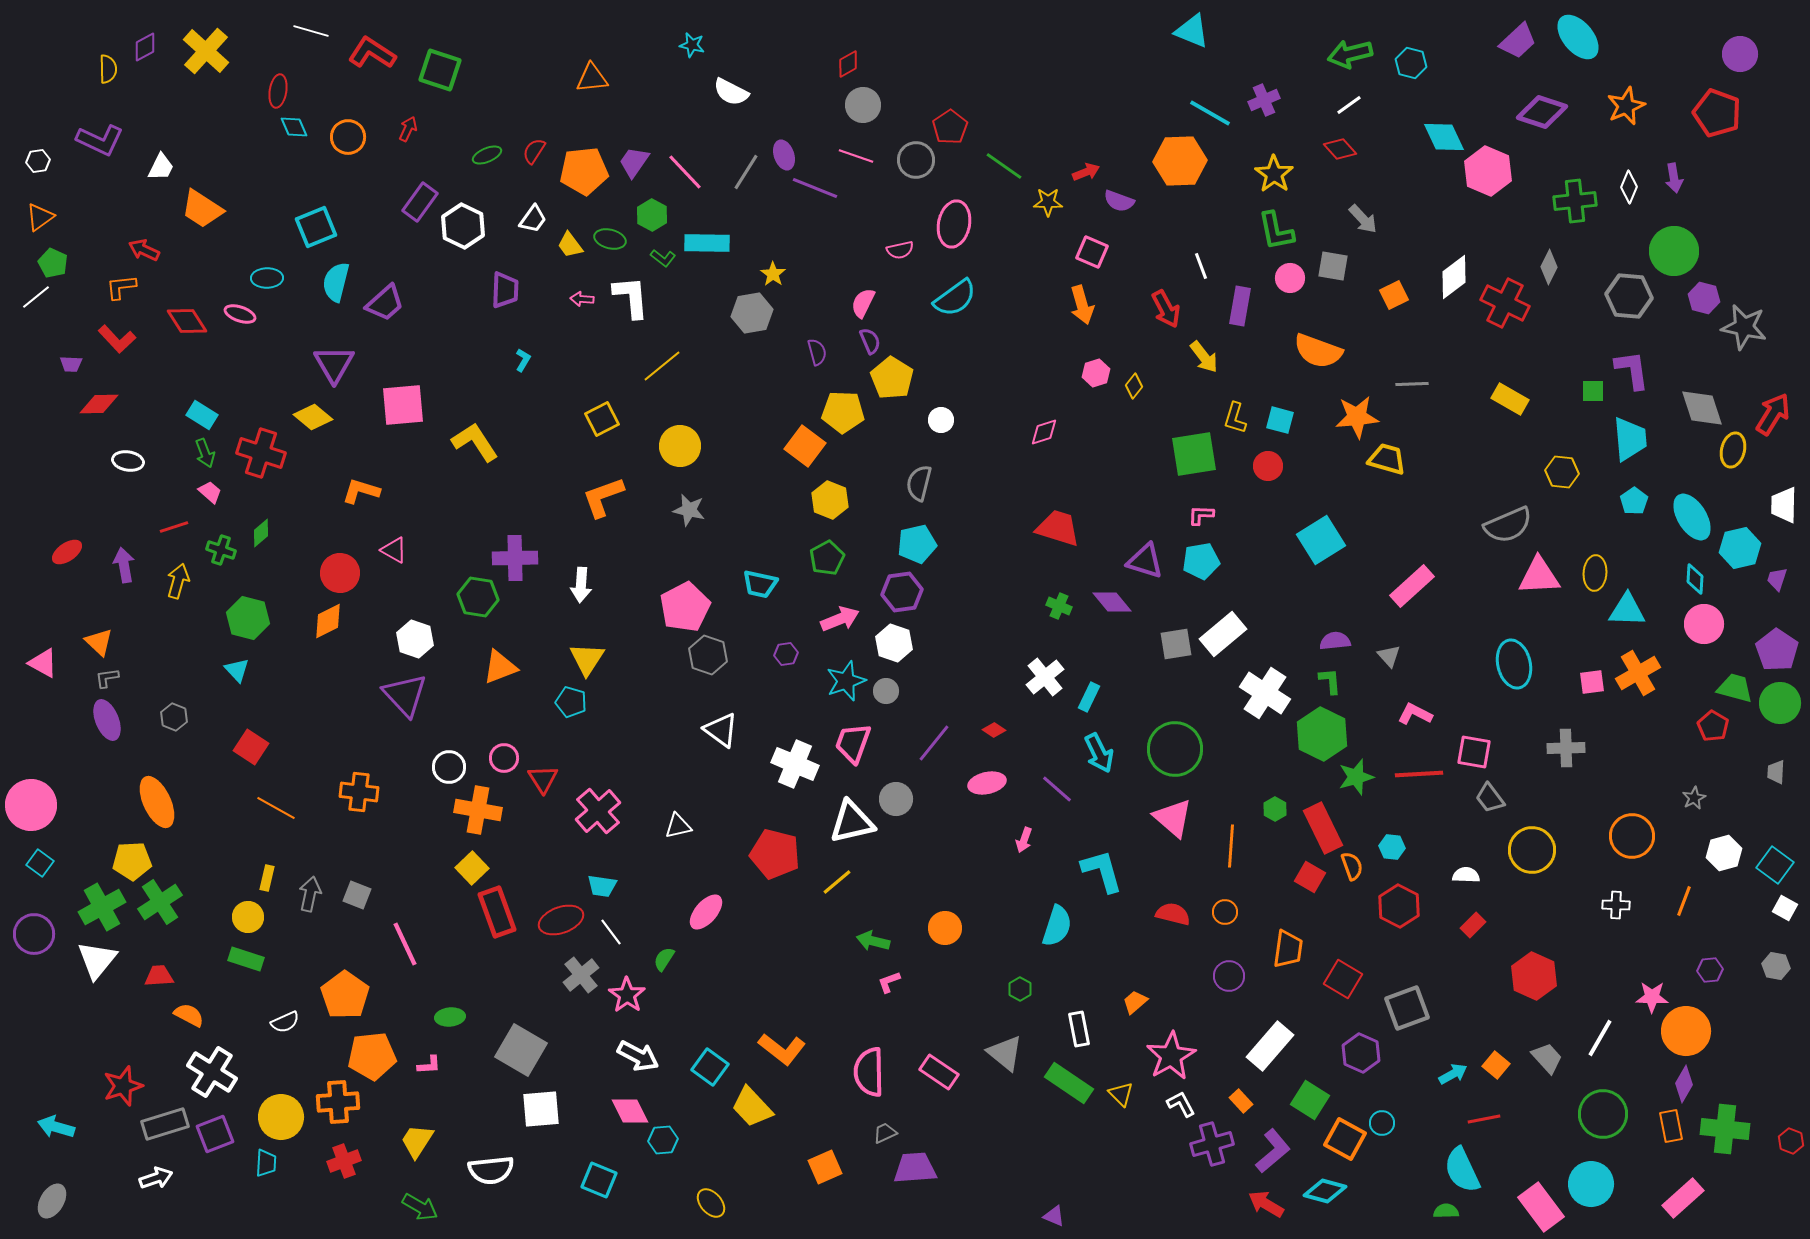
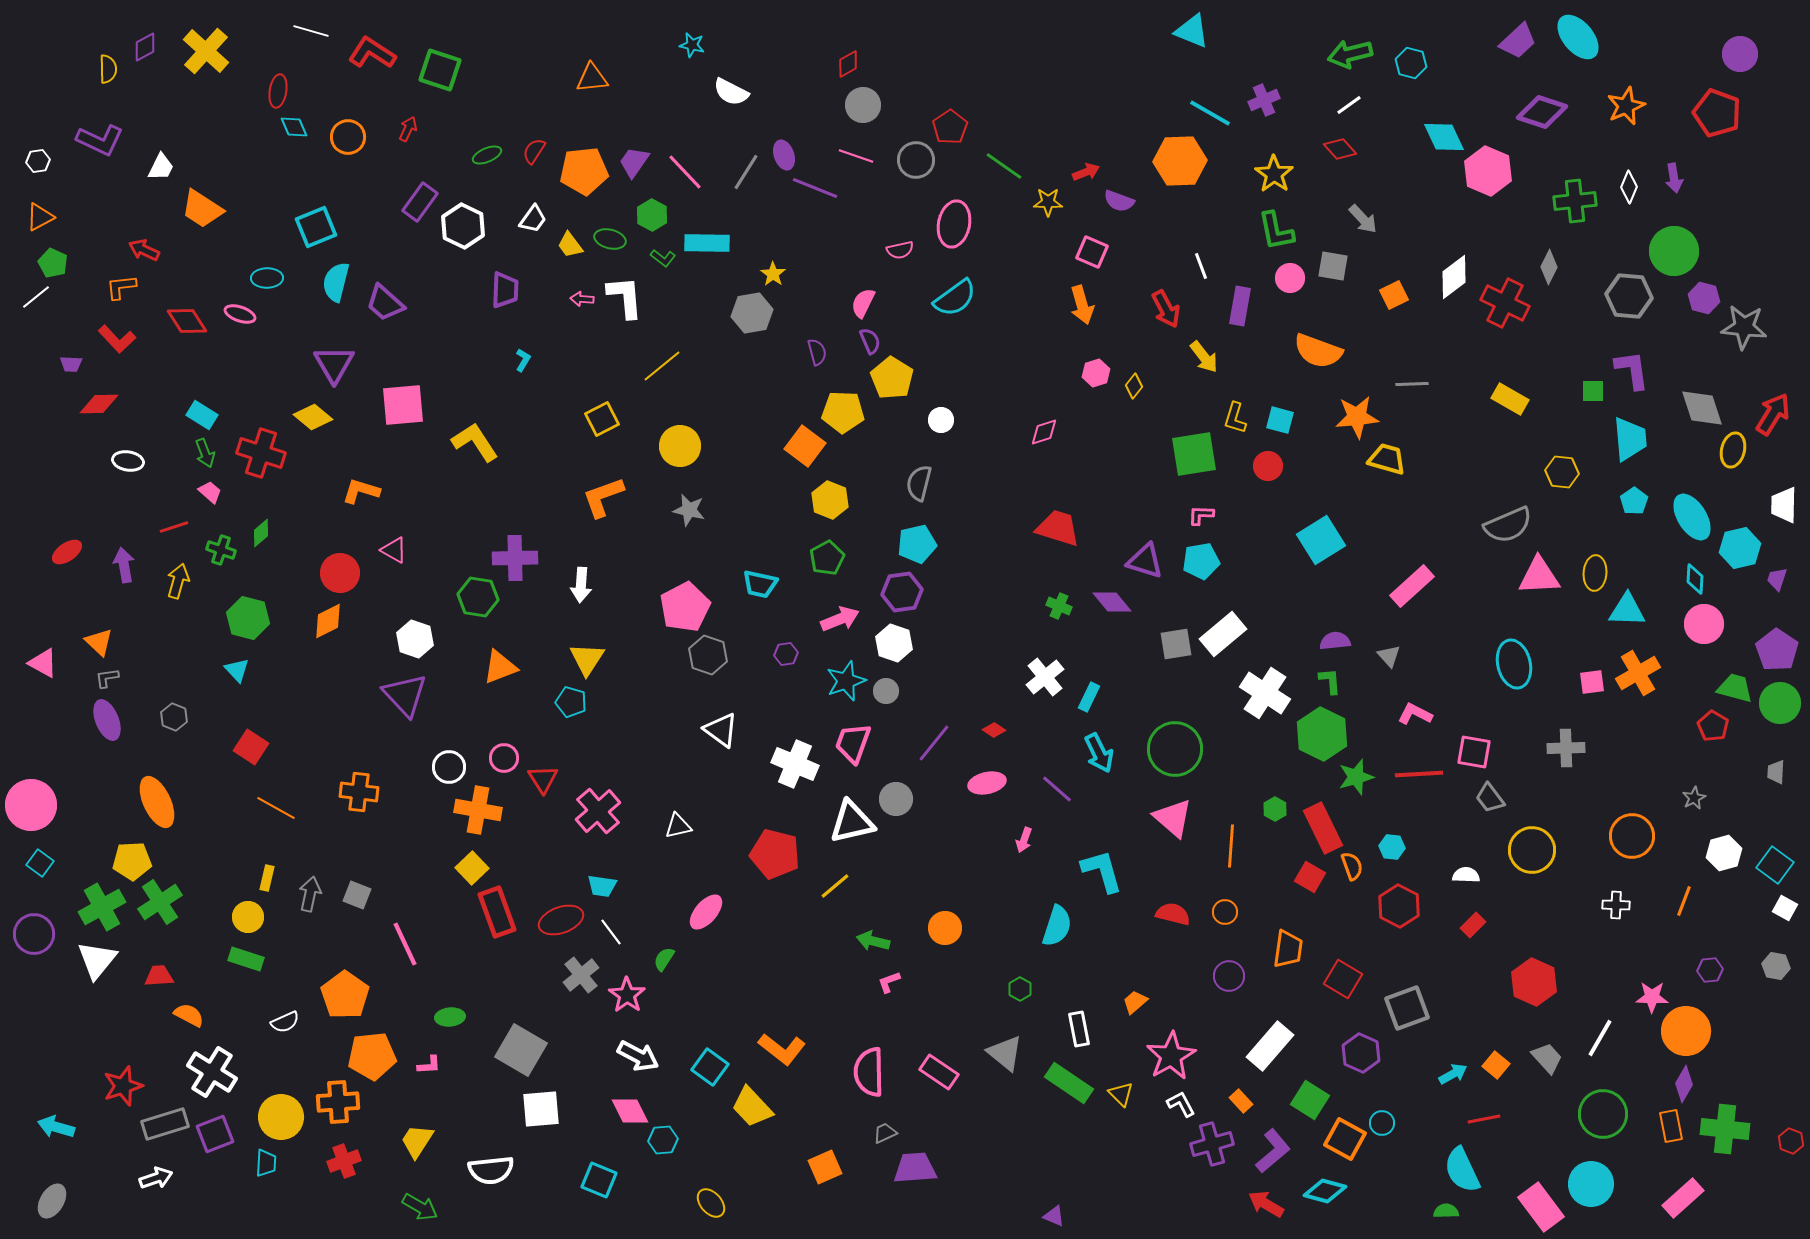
orange triangle at (40, 217): rotated 8 degrees clockwise
white L-shape at (631, 297): moved 6 px left
purple trapezoid at (385, 303): rotated 84 degrees clockwise
gray star at (1744, 327): rotated 6 degrees counterclockwise
yellow line at (837, 882): moved 2 px left, 4 px down
red hexagon at (1534, 976): moved 6 px down
